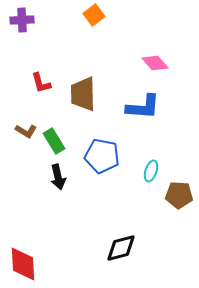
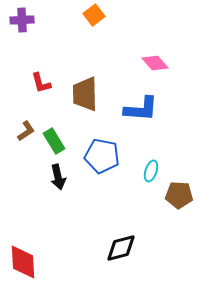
brown trapezoid: moved 2 px right
blue L-shape: moved 2 px left, 2 px down
brown L-shape: rotated 65 degrees counterclockwise
red diamond: moved 2 px up
